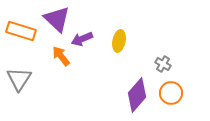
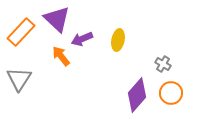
orange rectangle: moved 1 px down; rotated 64 degrees counterclockwise
yellow ellipse: moved 1 px left, 1 px up
